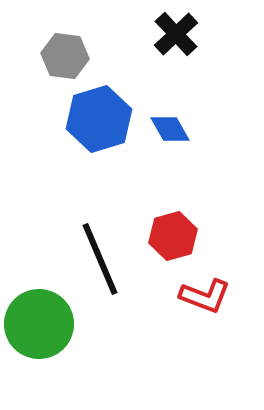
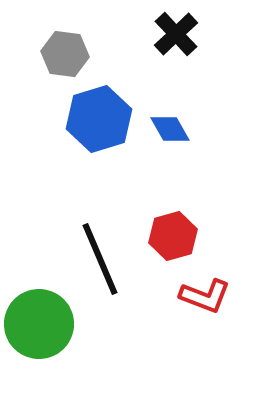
gray hexagon: moved 2 px up
